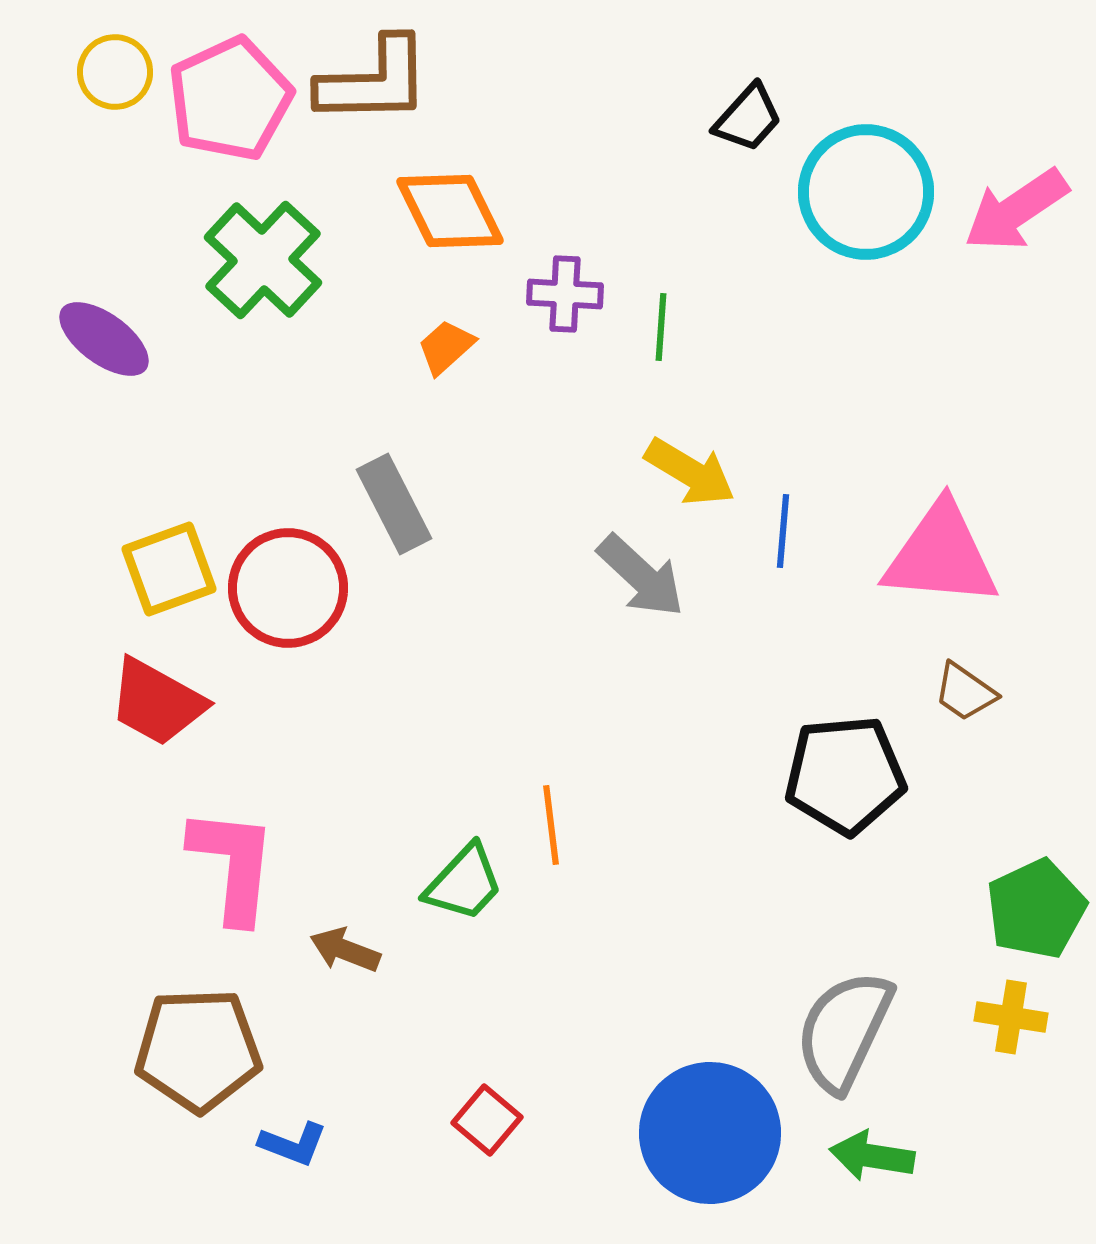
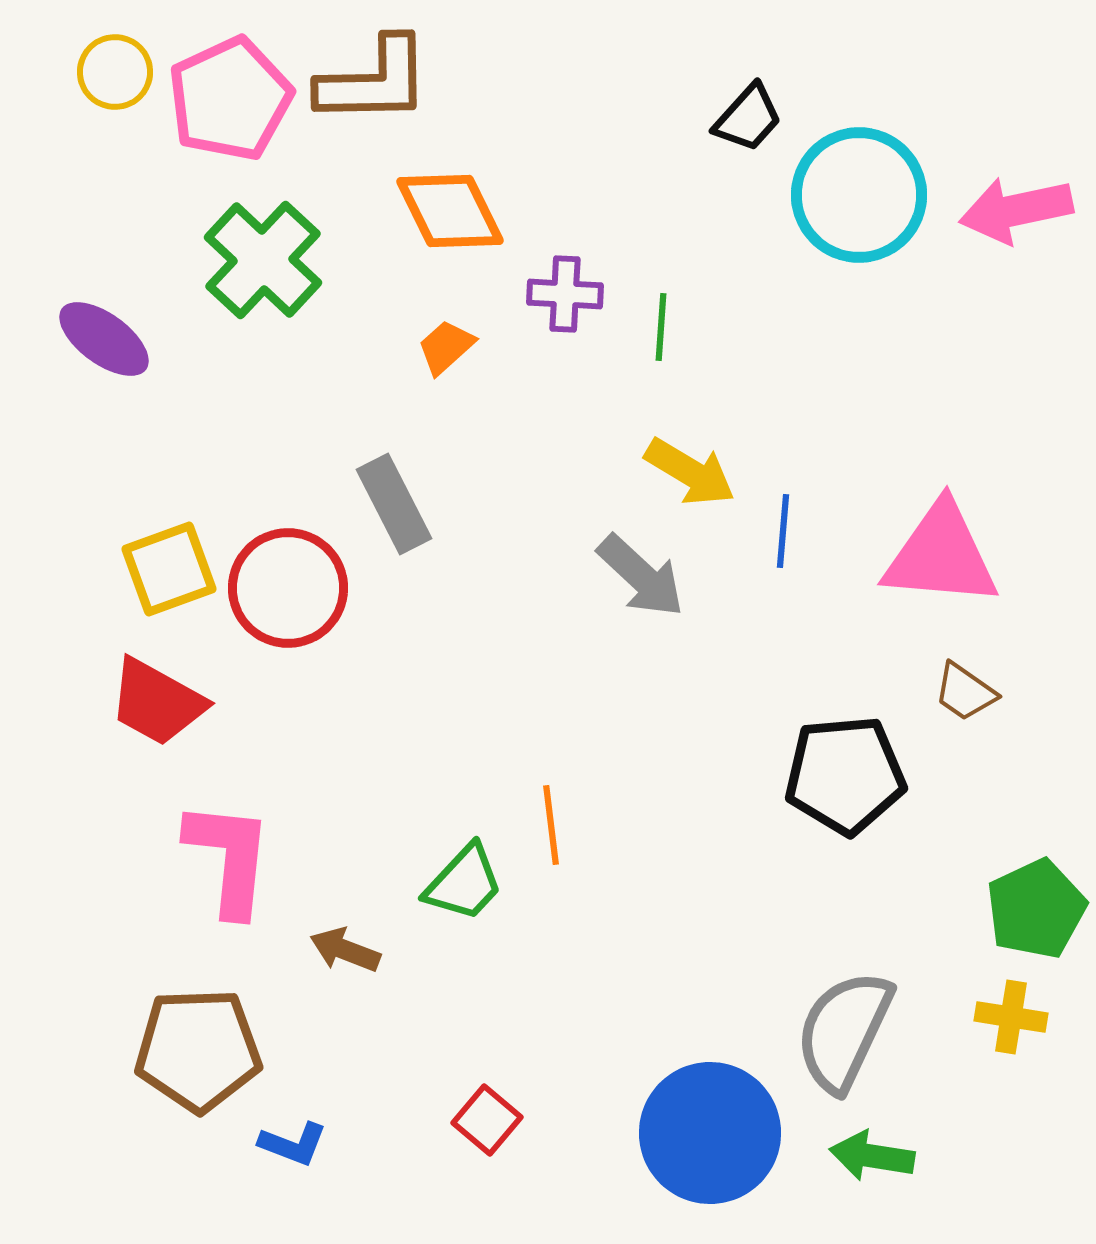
cyan circle: moved 7 px left, 3 px down
pink arrow: rotated 22 degrees clockwise
pink L-shape: moved 4 px left, 7 px up
